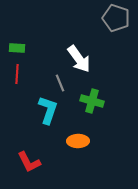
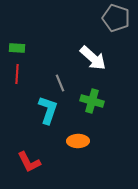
white arrow: moved 14 px right, 1 px up; rotated 12 degrees counterclockwise
